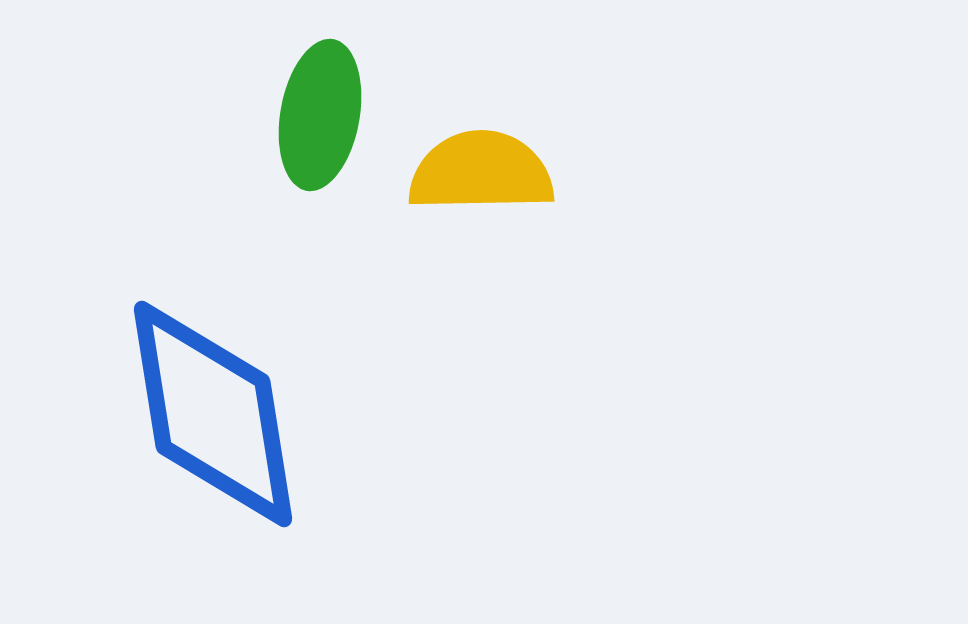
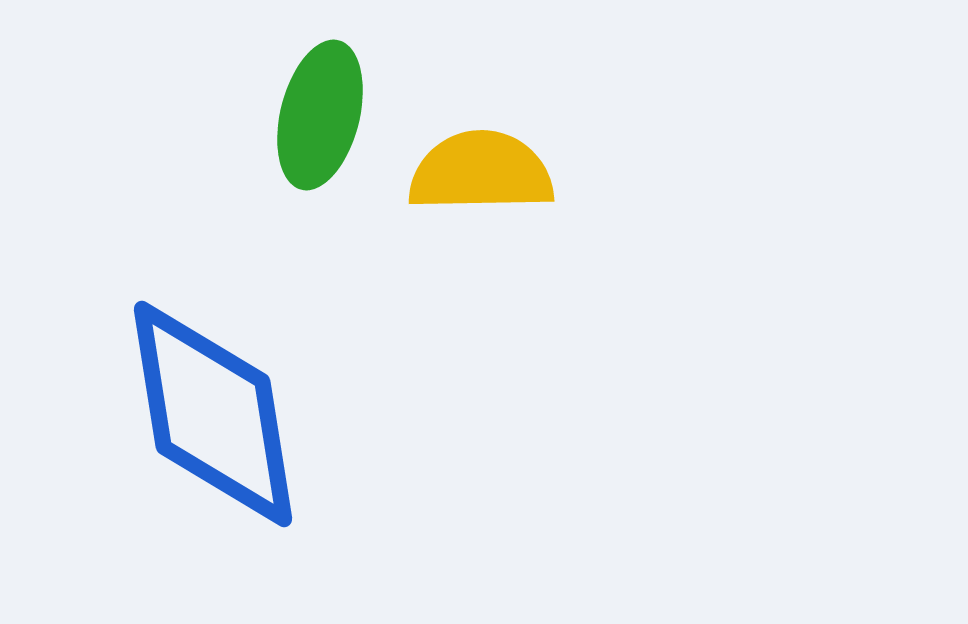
green ellipse: rotated 4 degrees clockwise
